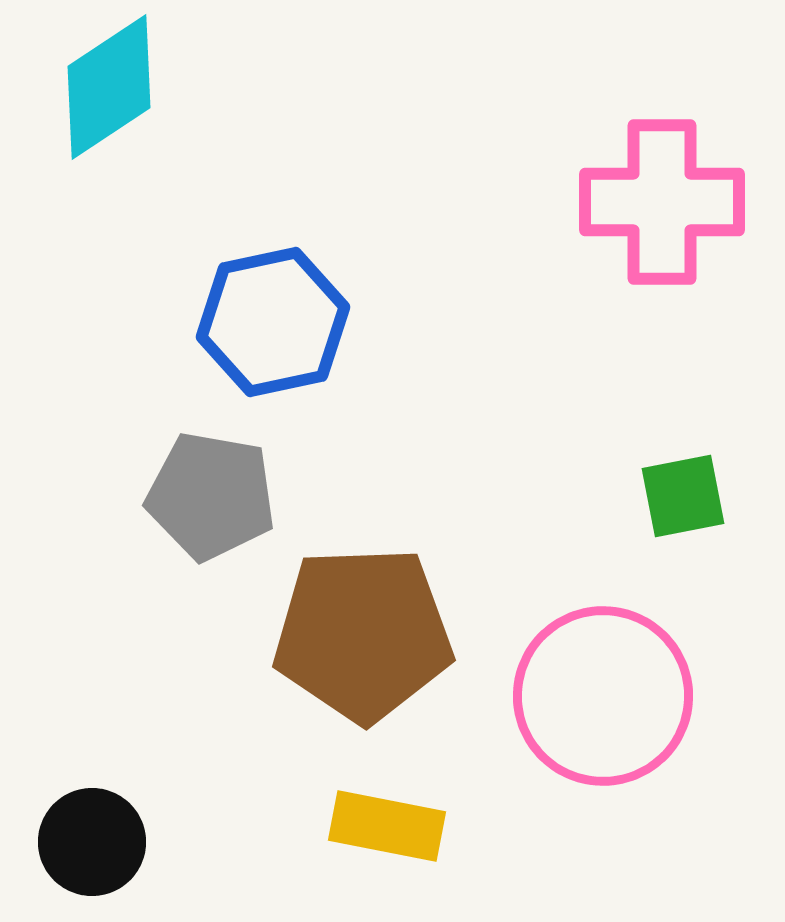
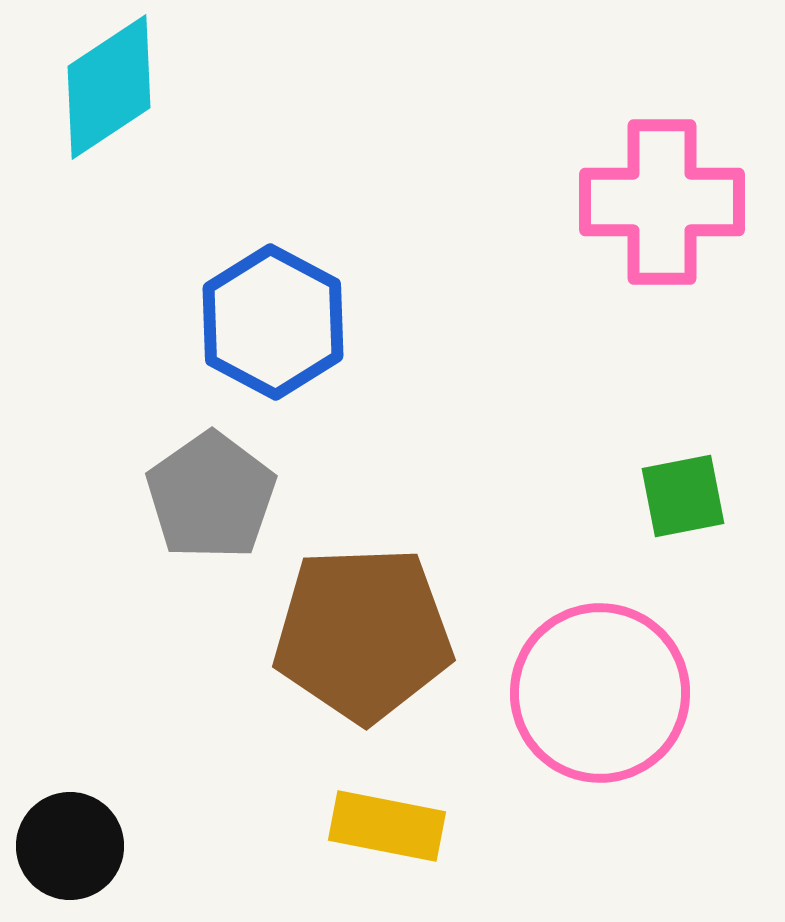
blue hexagon: rotated 20 degrees counterclockwise
gray pentagon: rotated 27 degrees clockwise
pink circle: moved 3 px left, 3 px up
black circle: moved 22 px left, 4 px down
